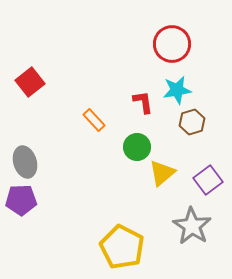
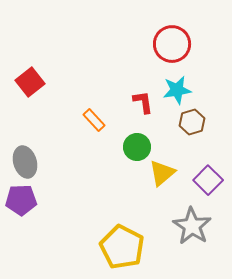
purple square: rotated 8 degrees counterclockwise
